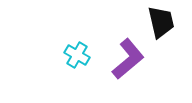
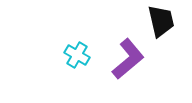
black trapezoid: moved 1 px up
